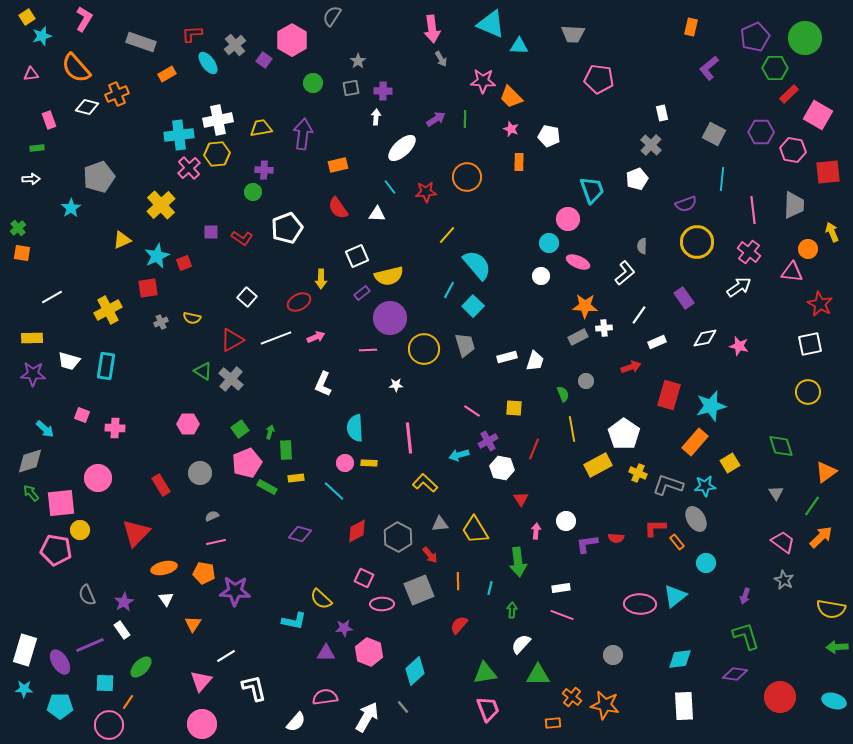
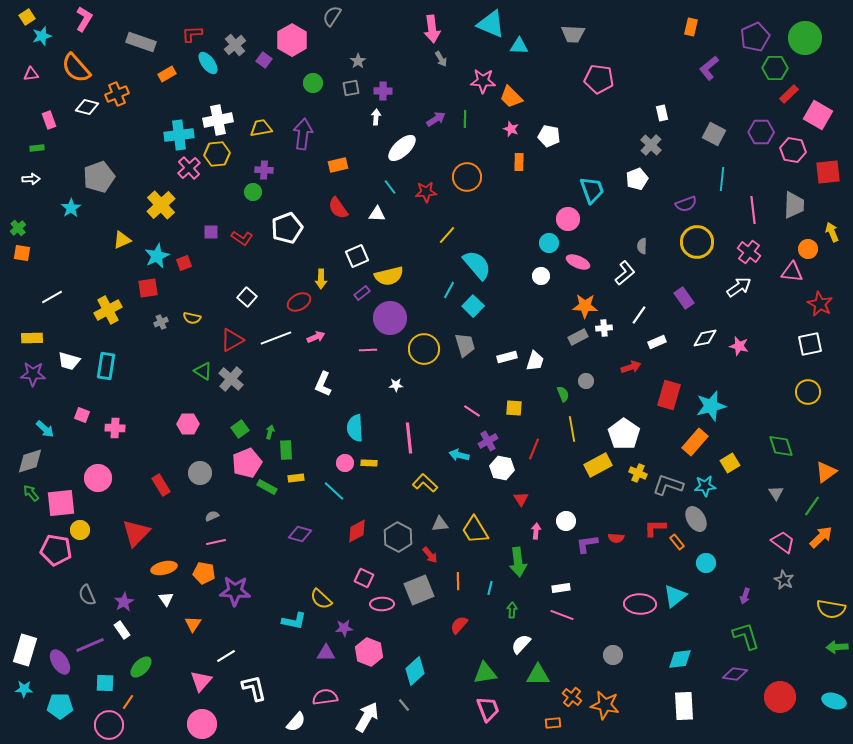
cyan arrow at (459, 455): rotated 30 degrees clockwise
gray line at (403, 707): moved 1 px right, 2 px up
